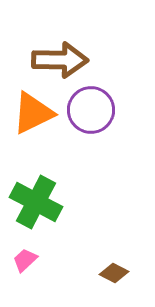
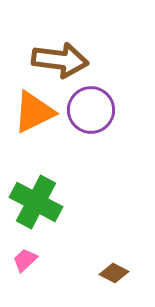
brown arrow: rotated 6 degrees clockwise
orange triangle: moved 1 px right, 1 px up
